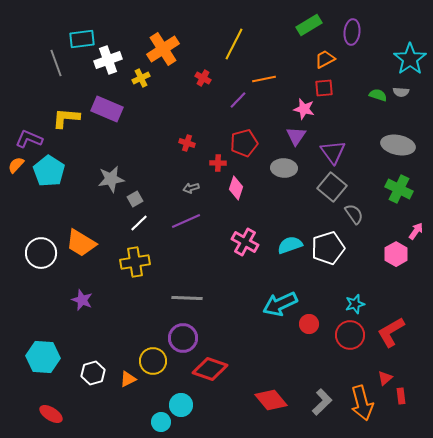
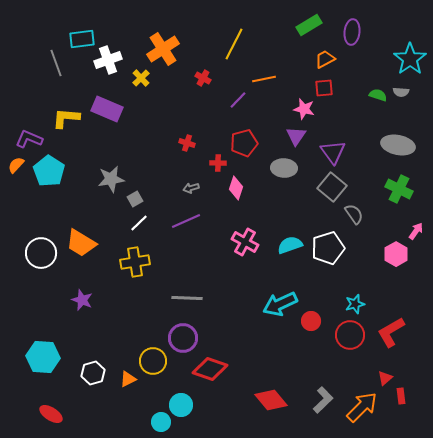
yellow cross at (141, 78): rotated 18 degrees counterclockwise
red circle at (309, 324): moved 2 px right, 3 px up
gray L-shape at (322, 402): moved 1 px right, 2 px up
orange arrow at (362, 403): moved 4 px down; rotated 120 degrees counterclockwise
